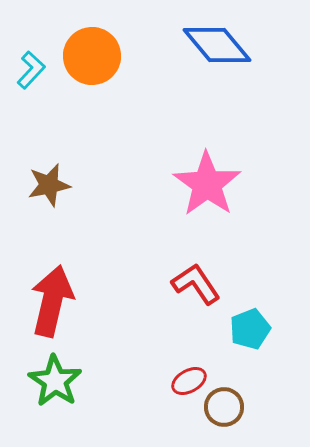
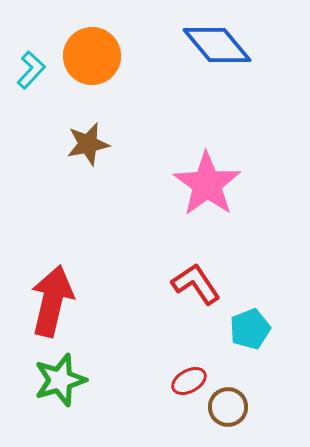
brown star: moved 39 px right, 41 px up
green star: moved 5 px right, 1 px up; rotated 22 degrees clockwise
brown circle: moved 4 px right
